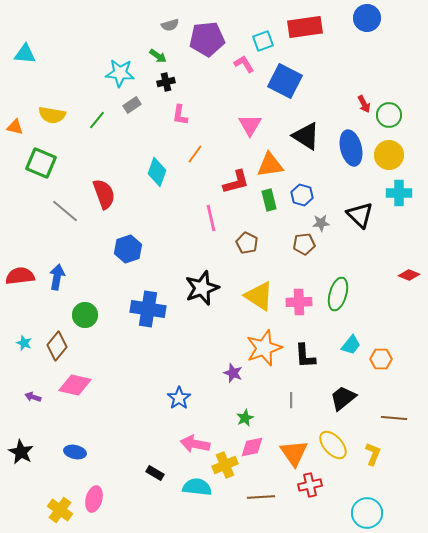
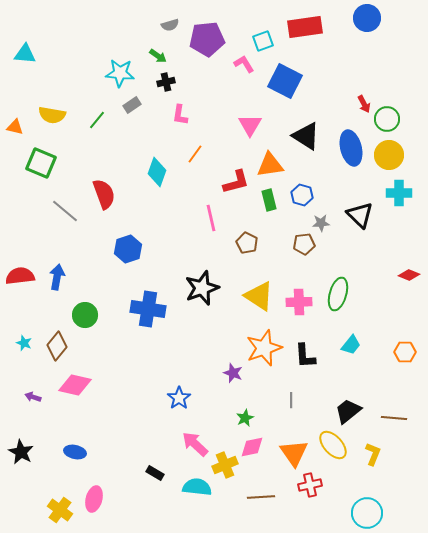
green circle at (389, 115): moved 2 px left, 4 px down
orange hexagon at (381, 359): moved 24 px right, 7 px up
black trapezoid at (343, 398): moved 5 px right, 13 px down
pink arrow at (195, 444): rotated 32 degrees clockwise
